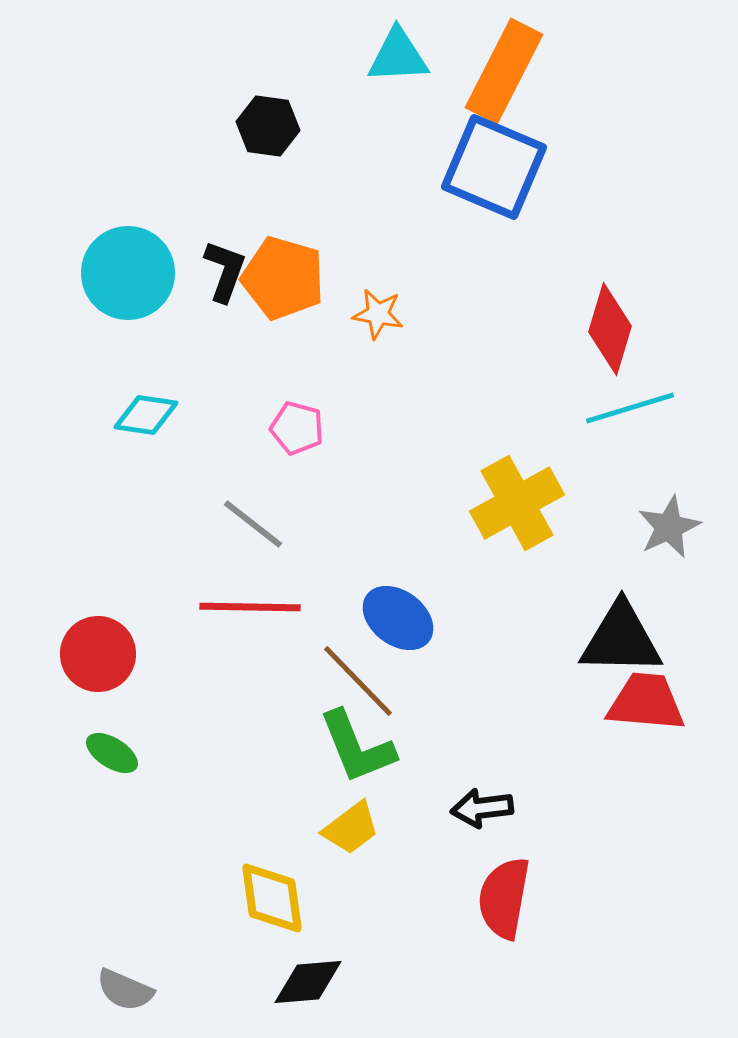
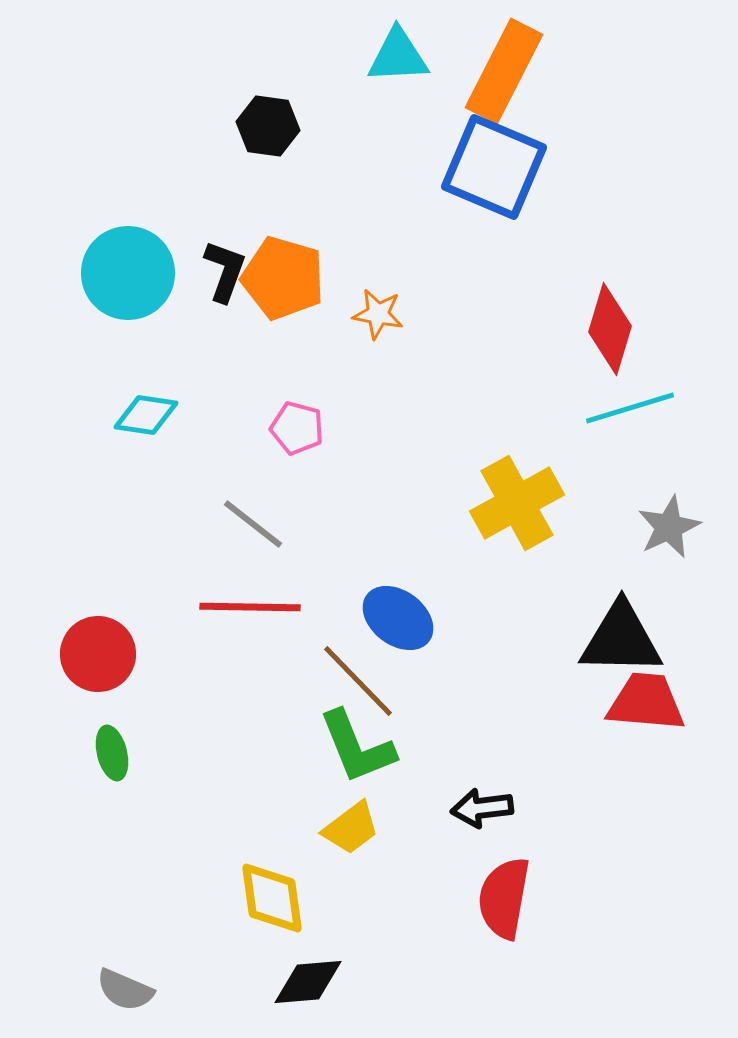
green ellipse: rotated 44 degrees clockwise
